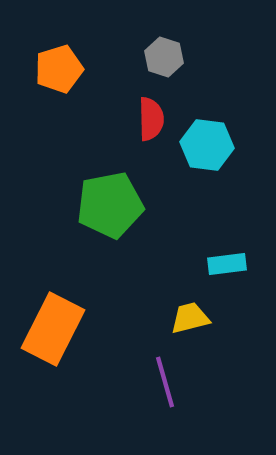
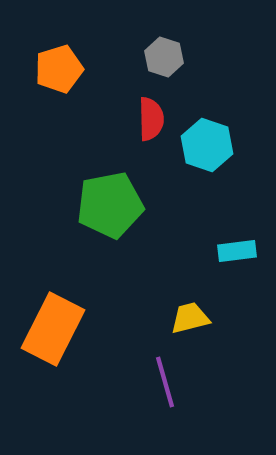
cyan hexagon: rotated 12 degrees clockwise
cyan rectangle: moved 10 px right, 13 px up
